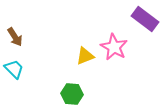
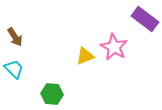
green hexagon: moved 20 px left
